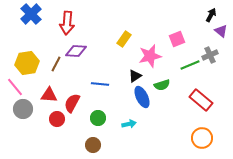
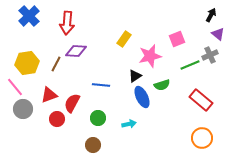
blue cross: moved 2 px left, 2 px down
purple triangle: moved 3 px left, 3 px down
blue line: moved 1 px right, 1 px down
red triangle: rotated 24 degrees counterclockwise
